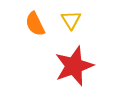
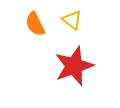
yellow triangle: moved 1 px right; rotated 20 degrees counterclockwise
